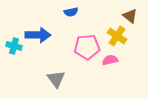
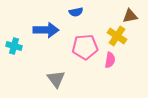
blue semicircle: moved 5 px right
brown triangle: rotated 49 degrees counterclockwise
blue arrow: moved 8 px right, 5 px up
pink pentagon: moved 2 px left
pink semicircle: rotated 112 degrees clockwise
